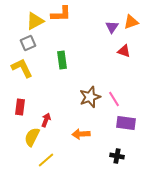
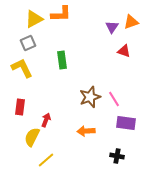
yellow triangle: moved 1 px left, 2 px up
orange arrow: moved 5 px right, 3 px up
